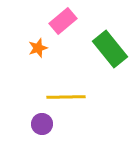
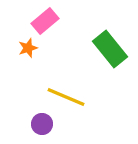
pink rectangle: moved 18 px left
orange star: moved 10 px left
yellow line: rotated 24 degrees clockwise
